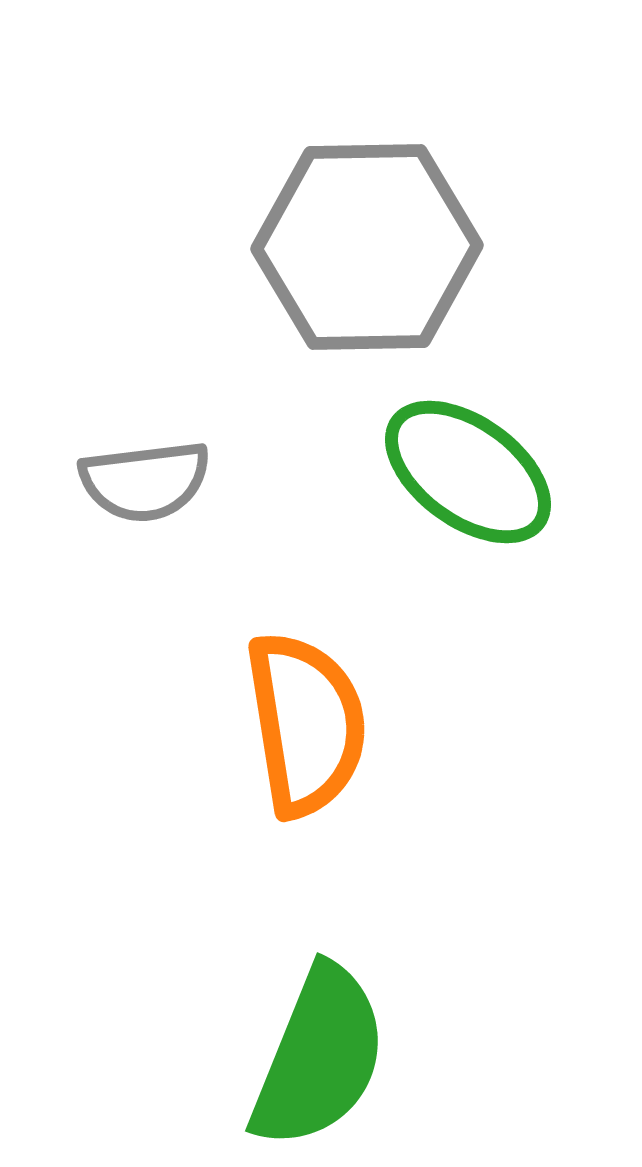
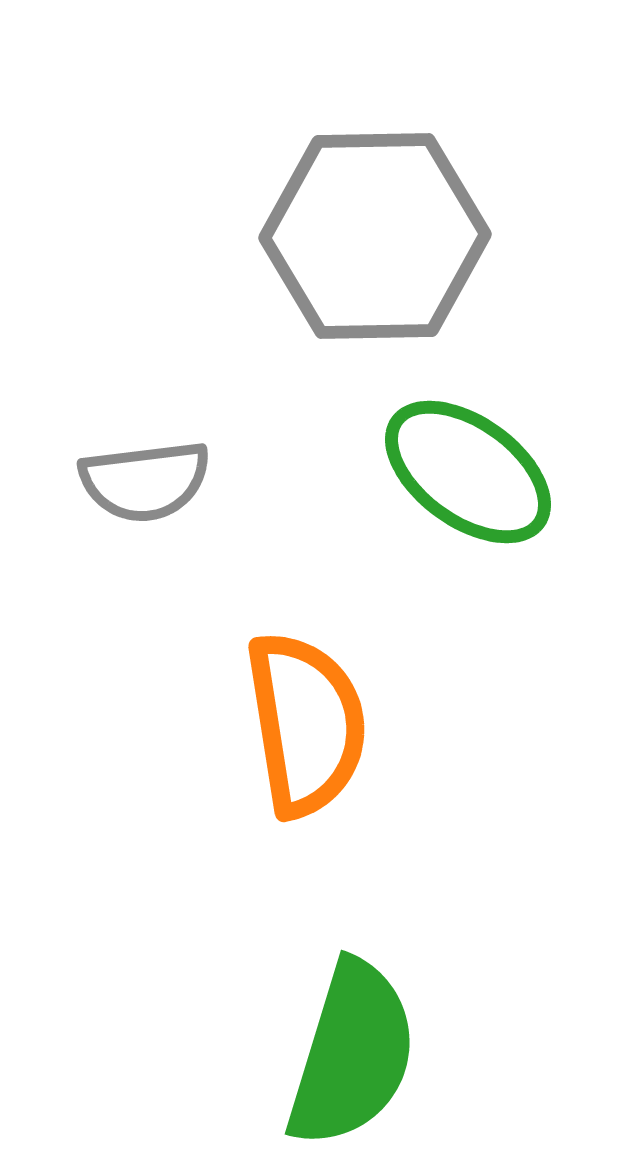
gray hexagon: moved 8 px right, 11 px up
green semicircle: moved 33 px right, 3 px up; rotated 5 degrees counterclockwise
